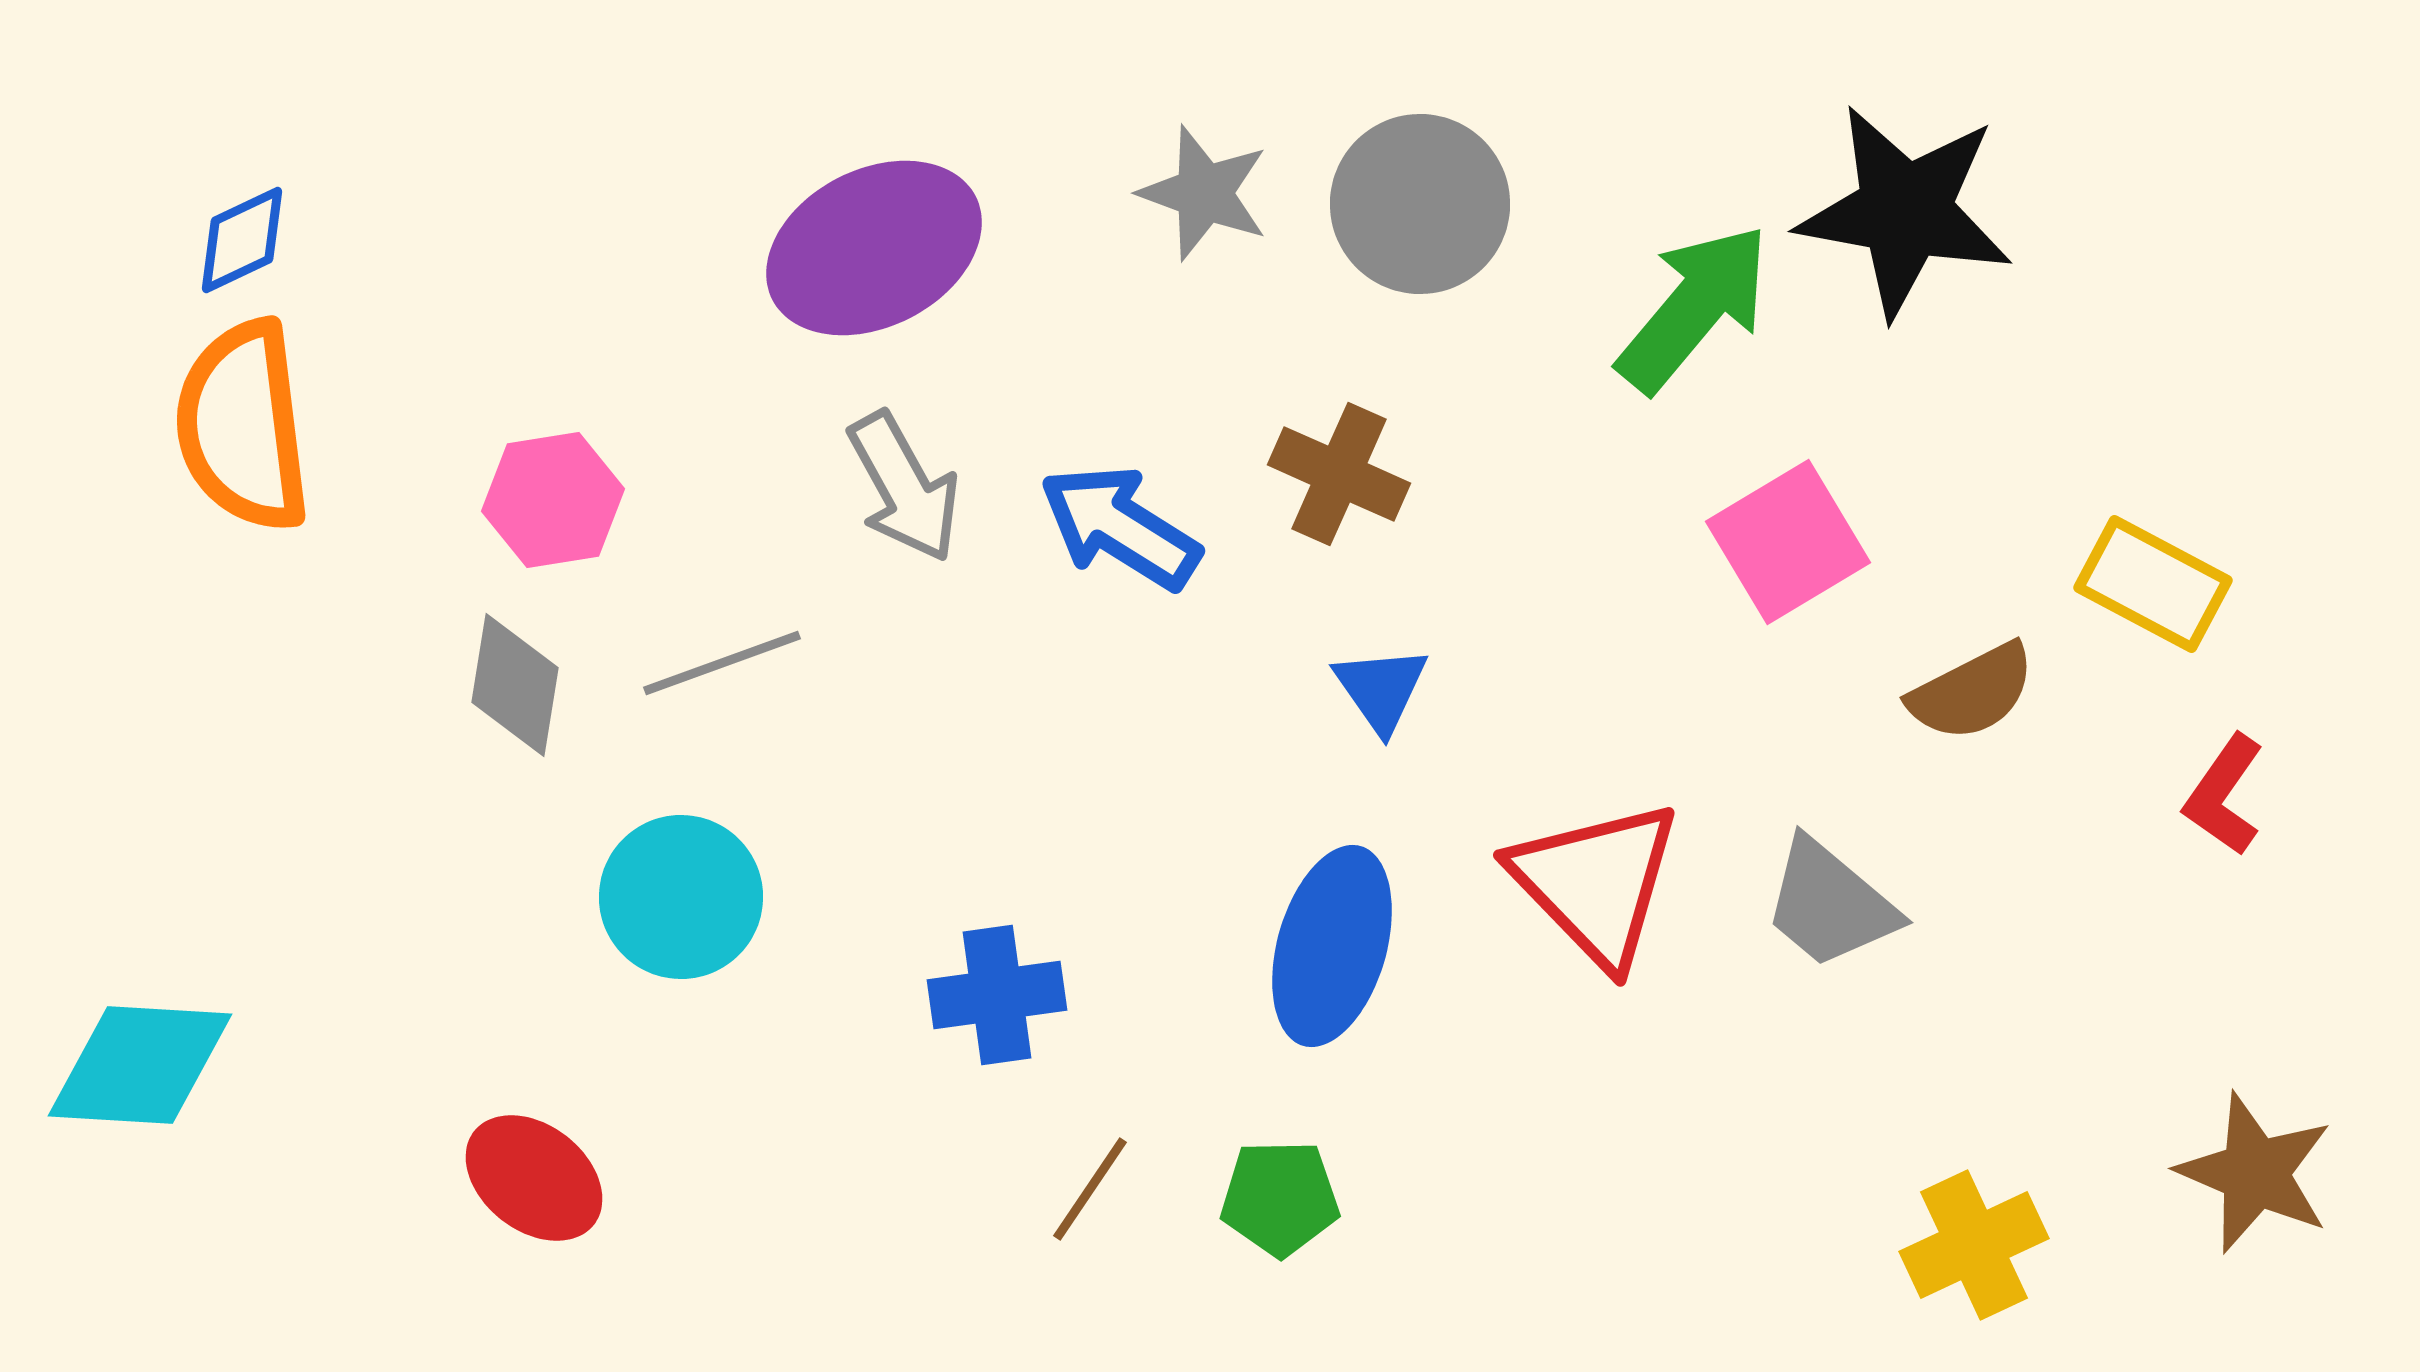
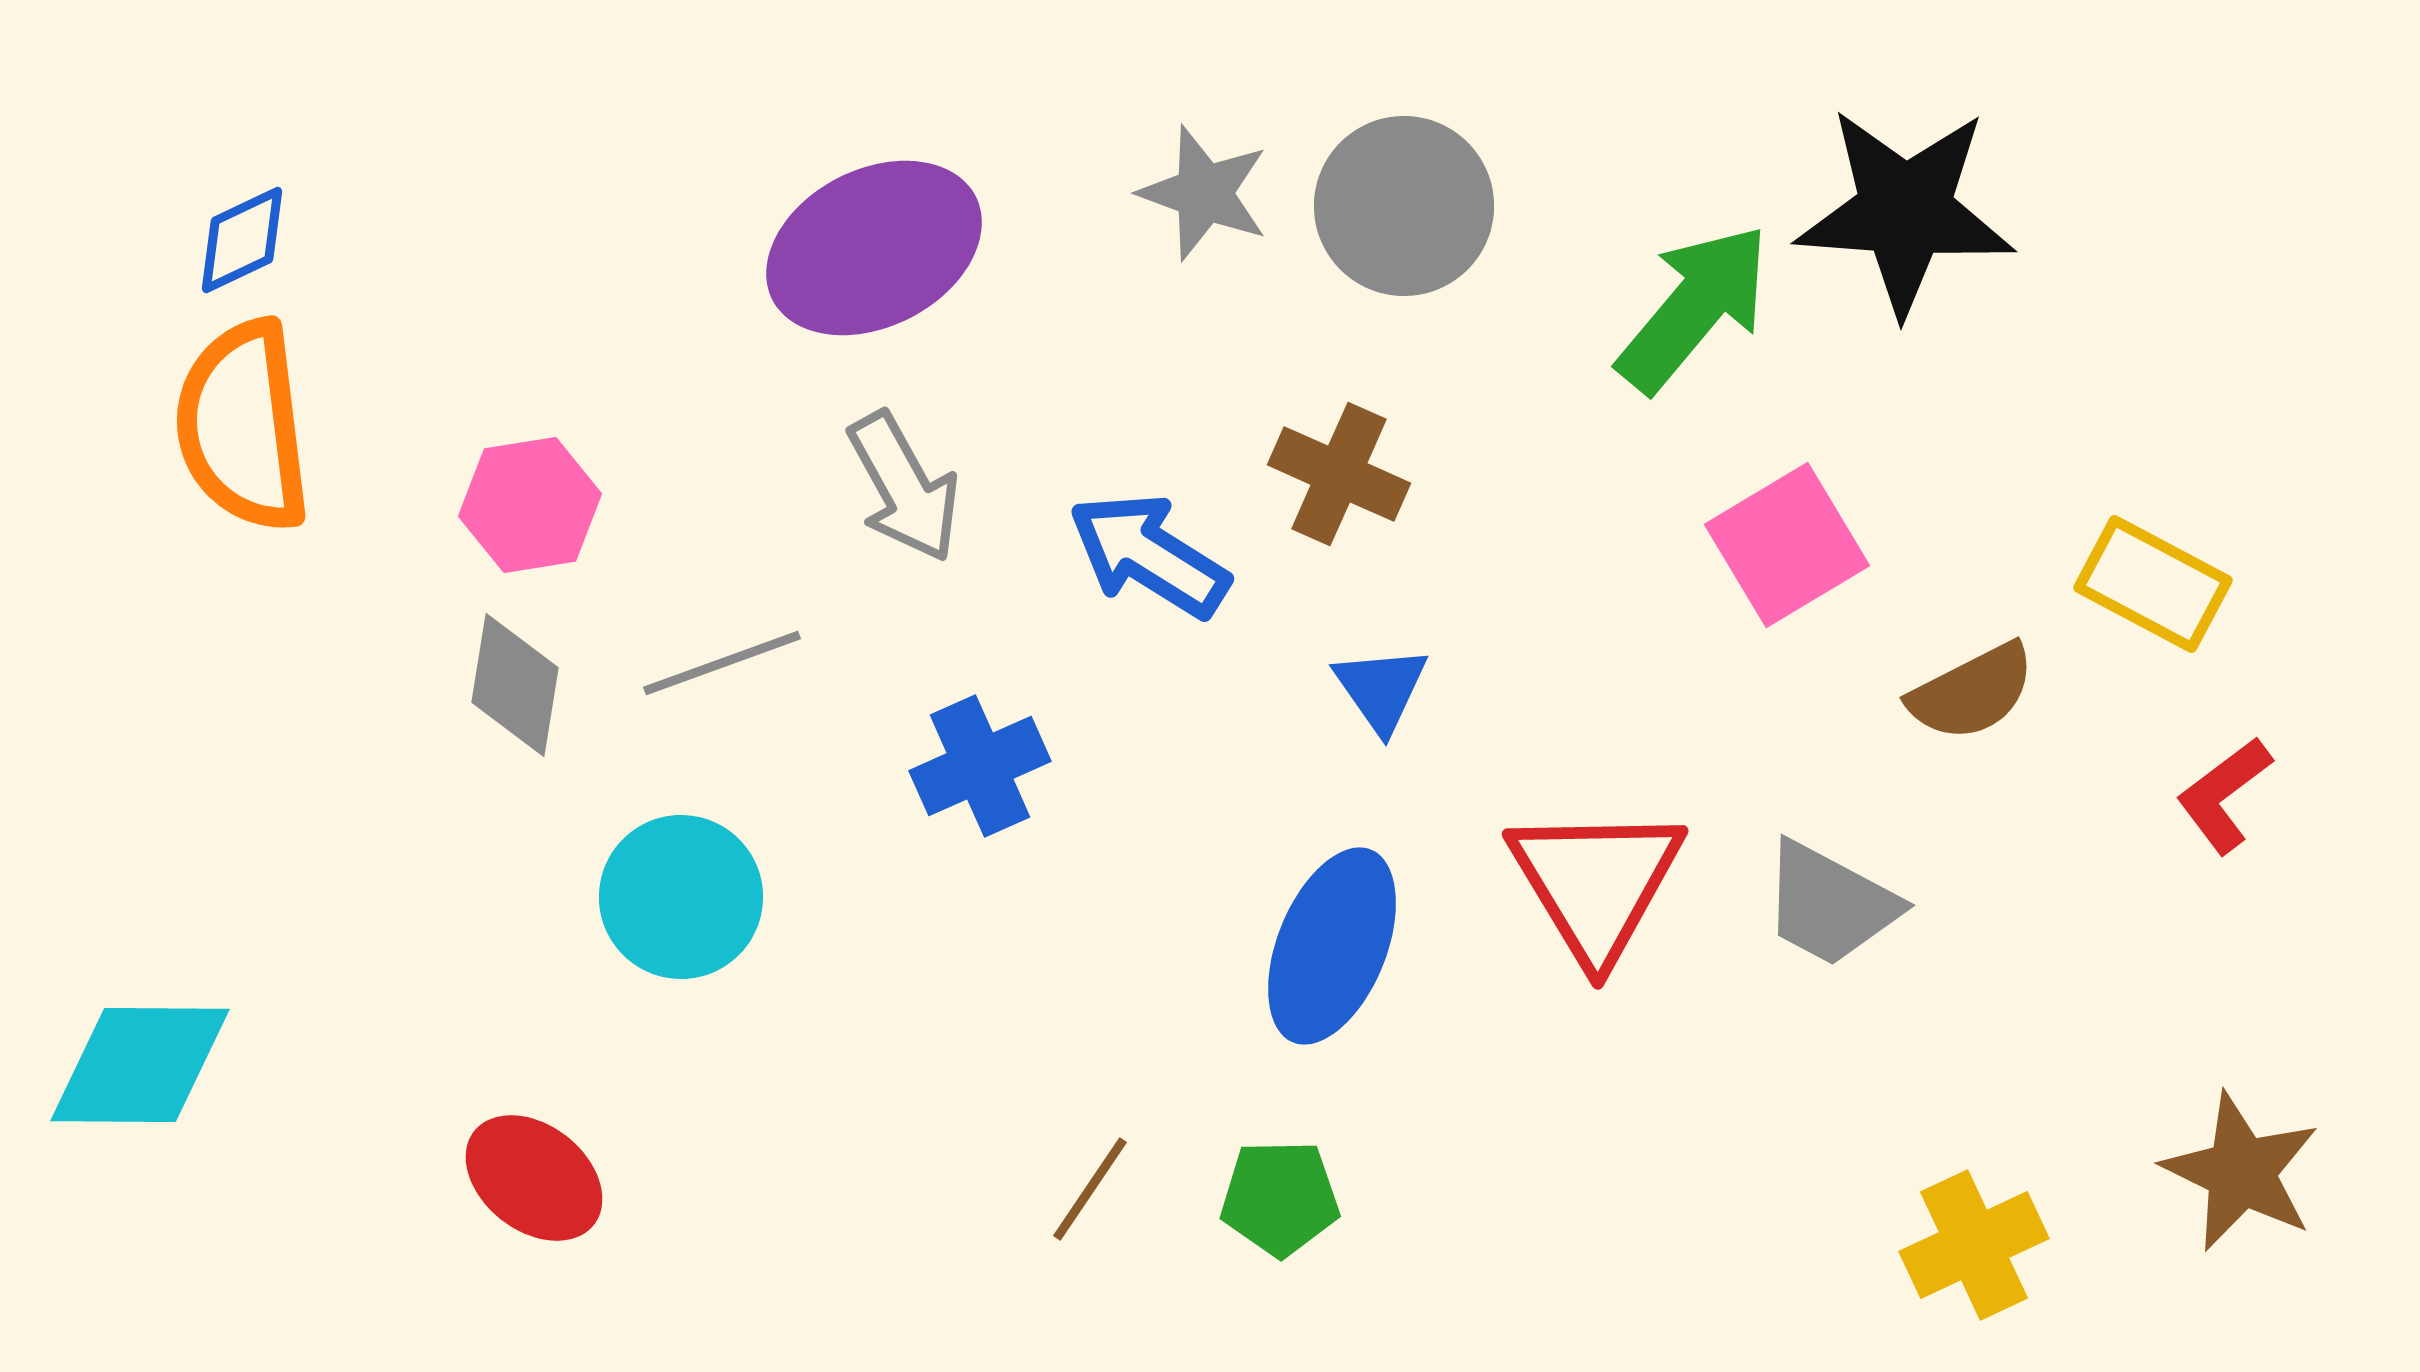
gray circle: moved 16 px left, 2 px down
black star: rotated 6 degrees counterclockwise
pink hexagon: moved 23 px left, 5 px down
blue arrow: moved 29 px right, 28 px down
pink square: moved 1 px left, 3 px down
red L-shape: rotated 18 degrees clockwise
red triangle: rotated 13 degrees clockwise
gray trapezoid: rotated 12 degrees counterclockwise
blue ellipse: rotated 6 degrees clockwise
blue cross: moved 17 px left, 229 px up; rotated 16 degrees counterclockwise
cyan diamond: rotated 3 degrees counterclockwise
brown star: moved 14 px left, 1 px up; rotated 3 degrees clockwise
